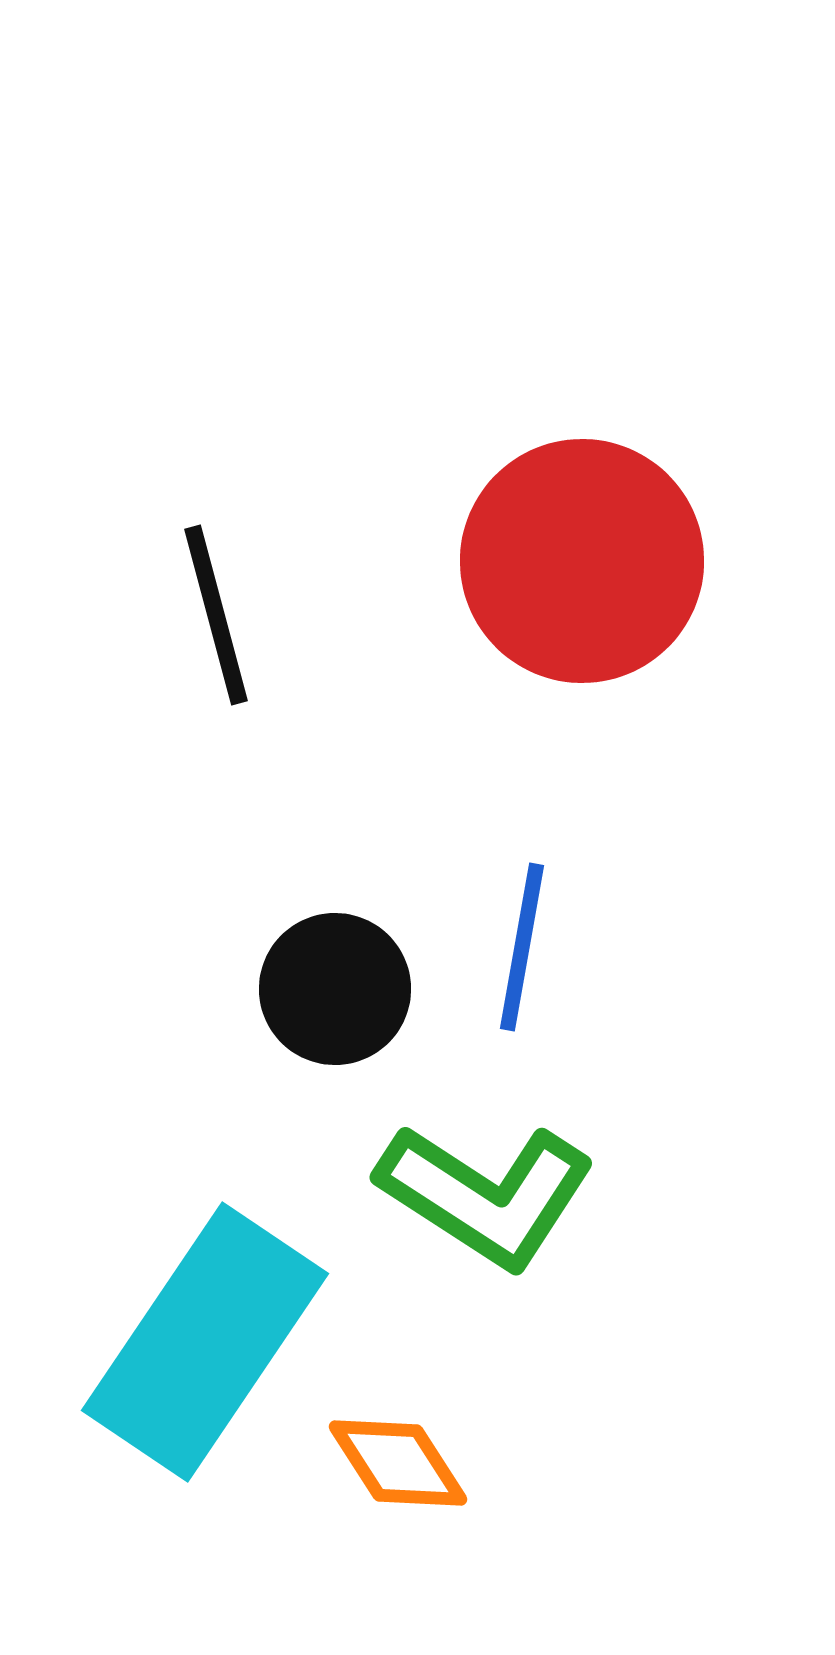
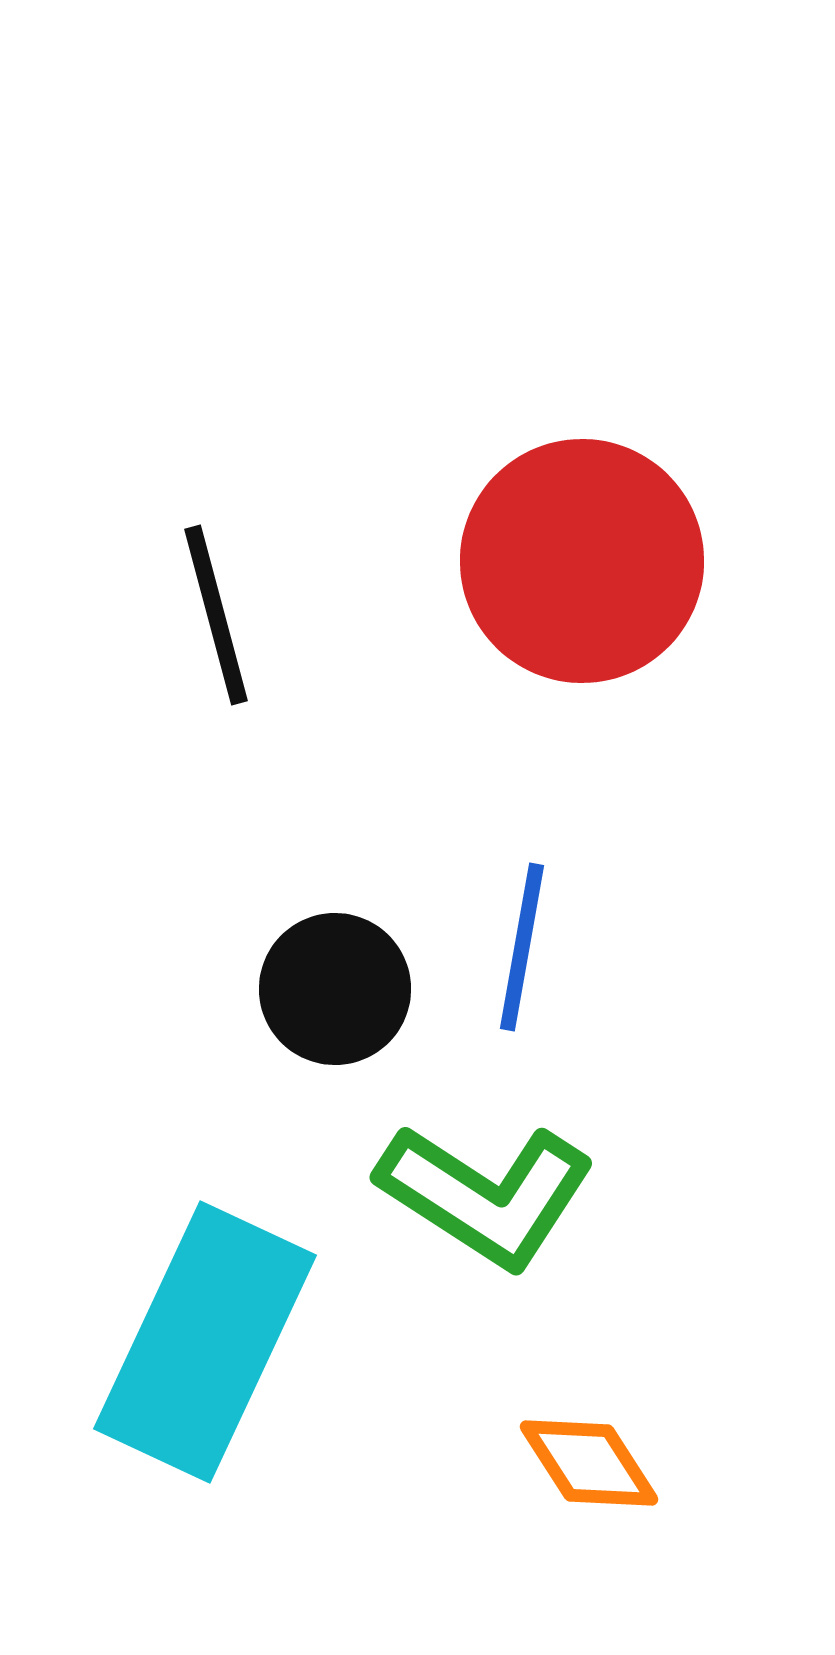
cyan rectangle: rotated 9 degrees counterclockwise
orange diamond: moved 191 px right
